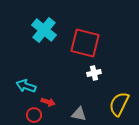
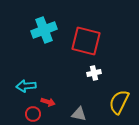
cyan cross: rotated 30 degrees clockwise
red square: moved 1 px right, 2 px up
cyan arrow: rotated 24 degrees counterclockwise
yellow semicircle: moved 2 px up
red circle: moved 1 px left, 1 px up
